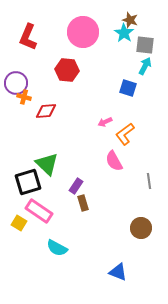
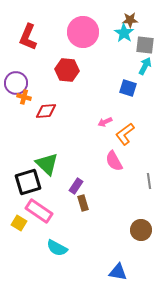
brown star: rotated 21 degrees counterclockwise
brown circle: moved 2 px down
blue triangle: rotated 12 degrees counterclockwise
